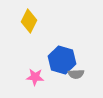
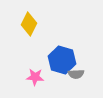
yellow diamond: moved 3 px down
